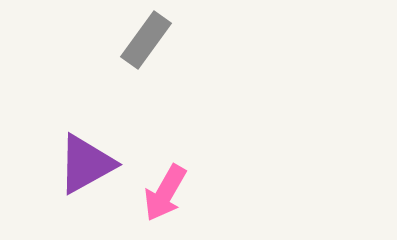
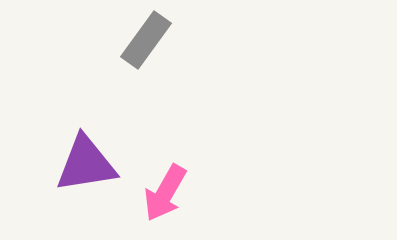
purple triangle: rotated 20 degrees clockwise
